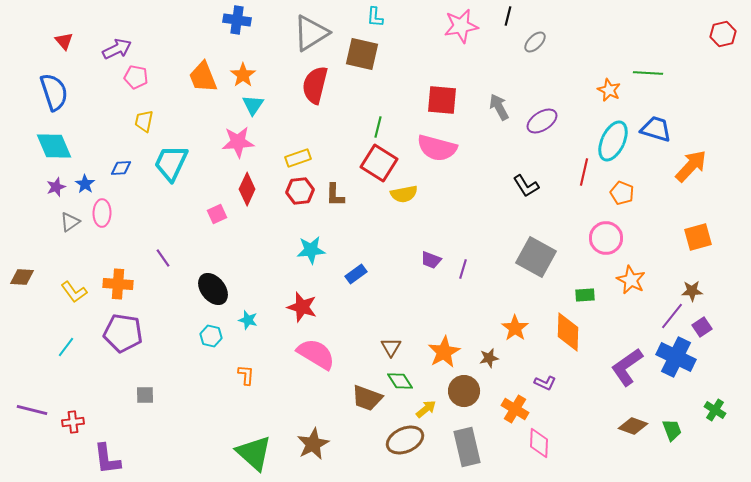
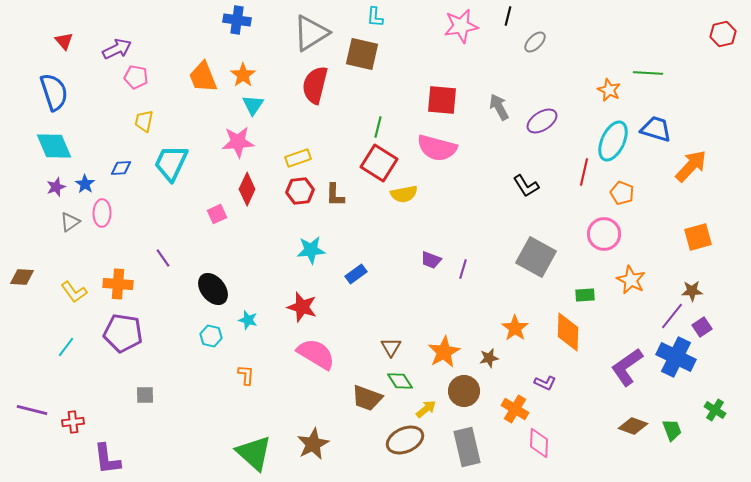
pink circle at (606, 238): moved 2 px left, 4 px up
